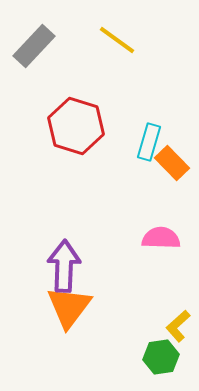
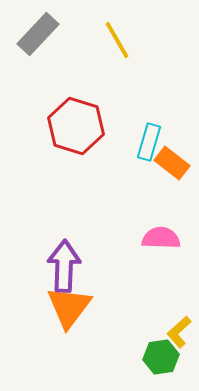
yellow line: rotated 24 degrees clockwise
gray rectangle: moved 4 px right, 12 px up
orange rectangle: rotated 8 degrees counterclockwise
yellow L-shape: moved 1 px right, 6 px down
